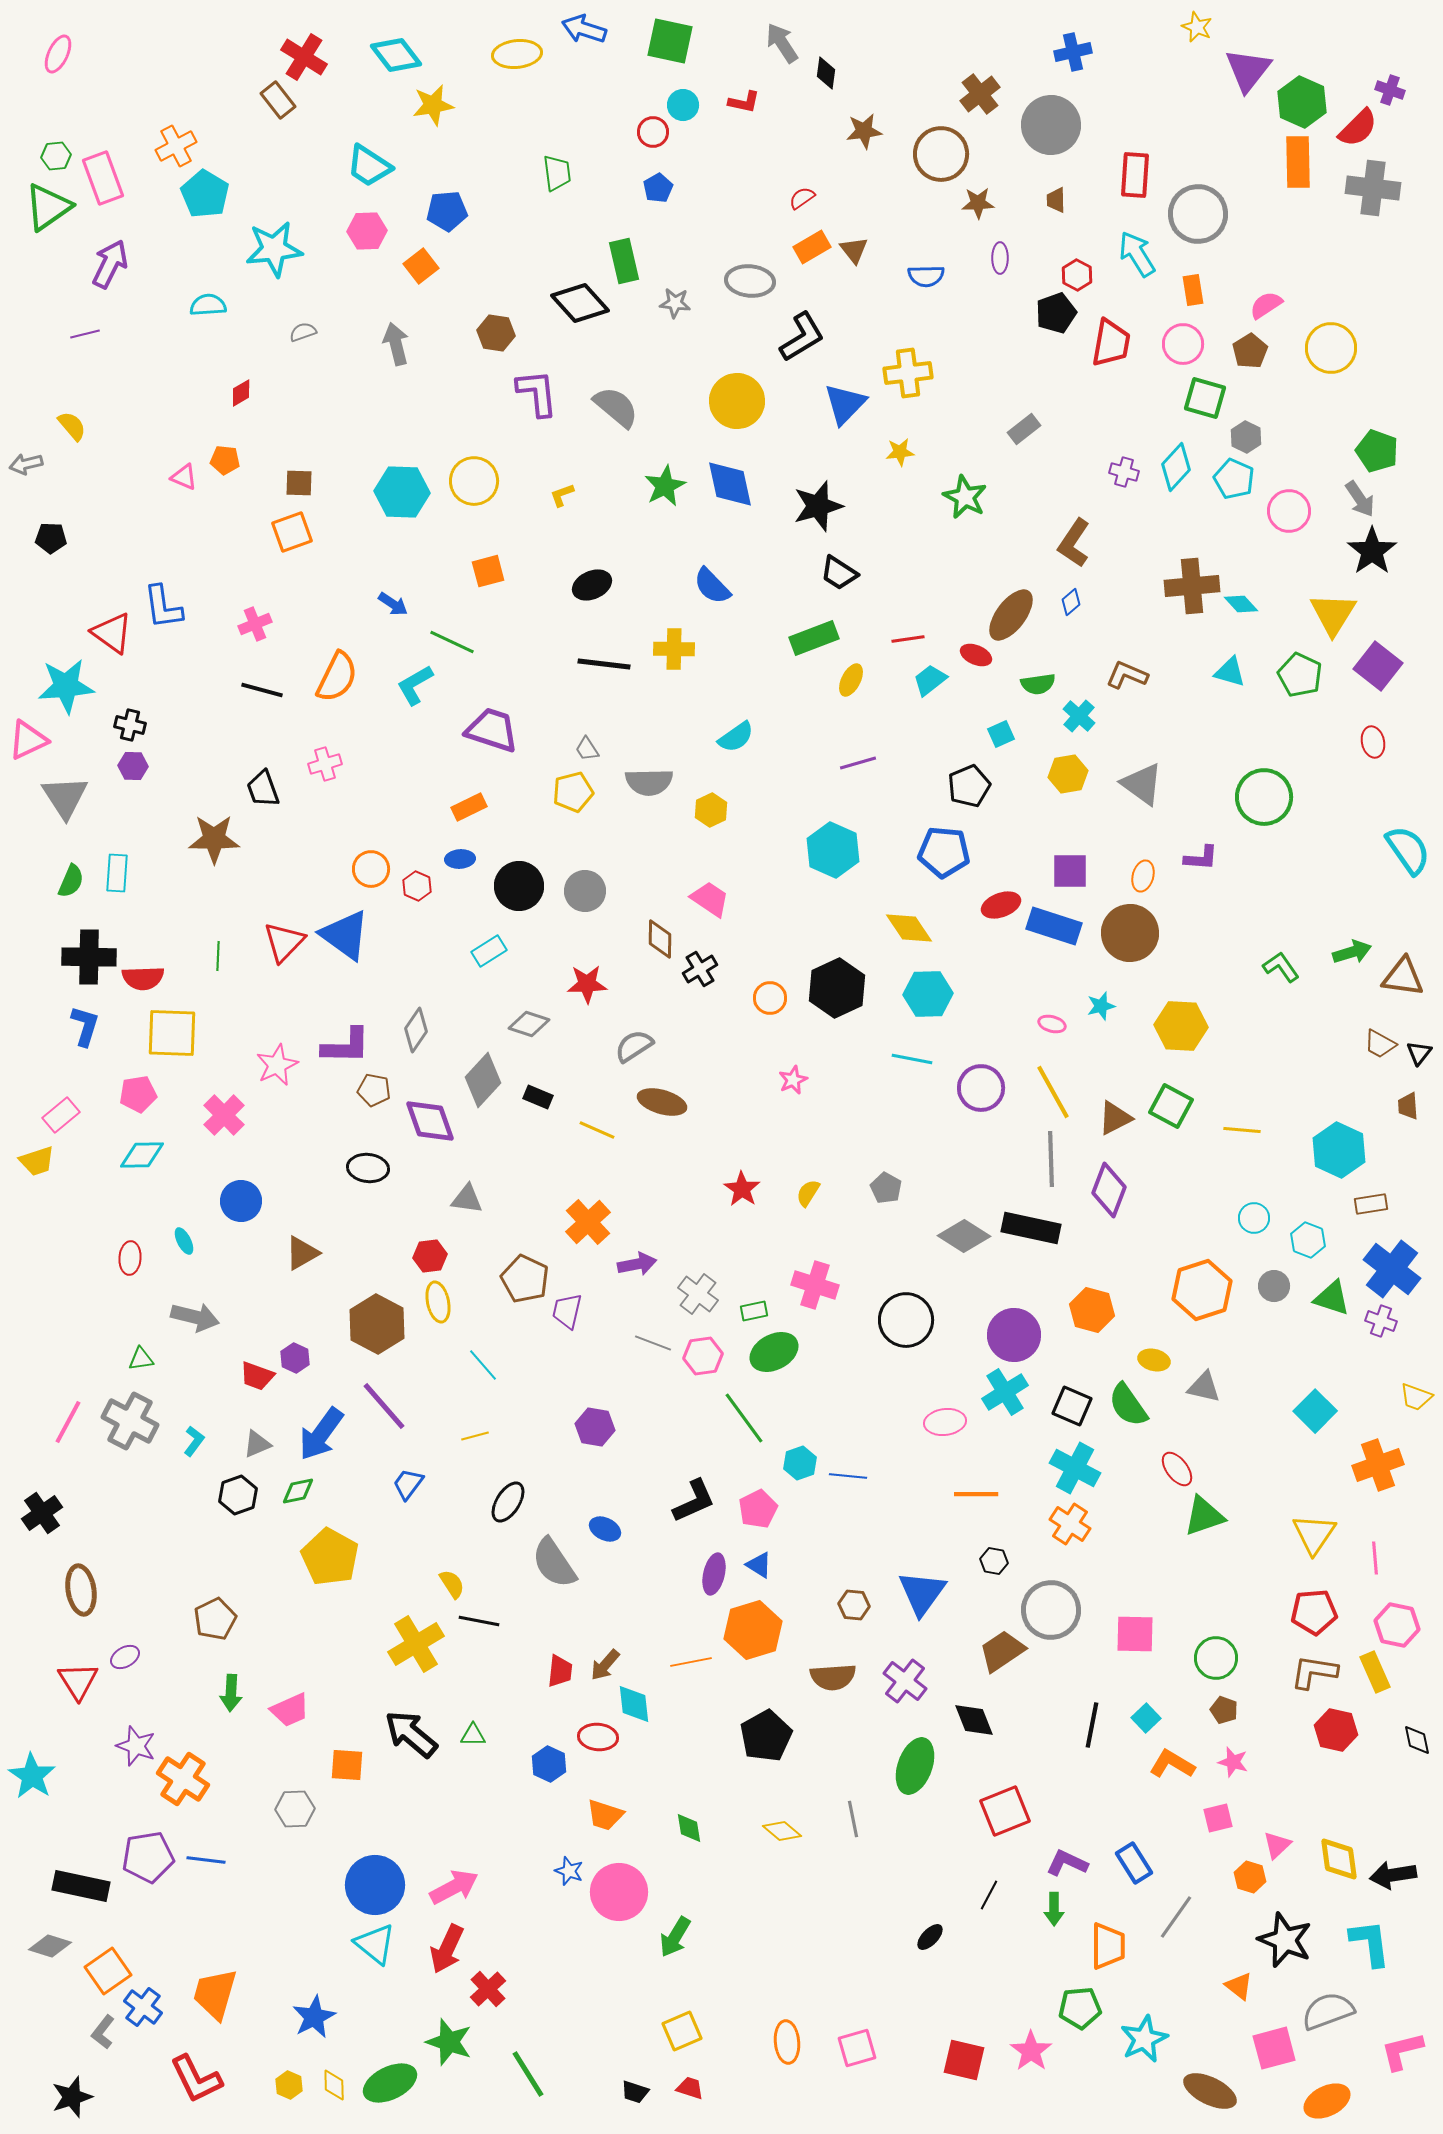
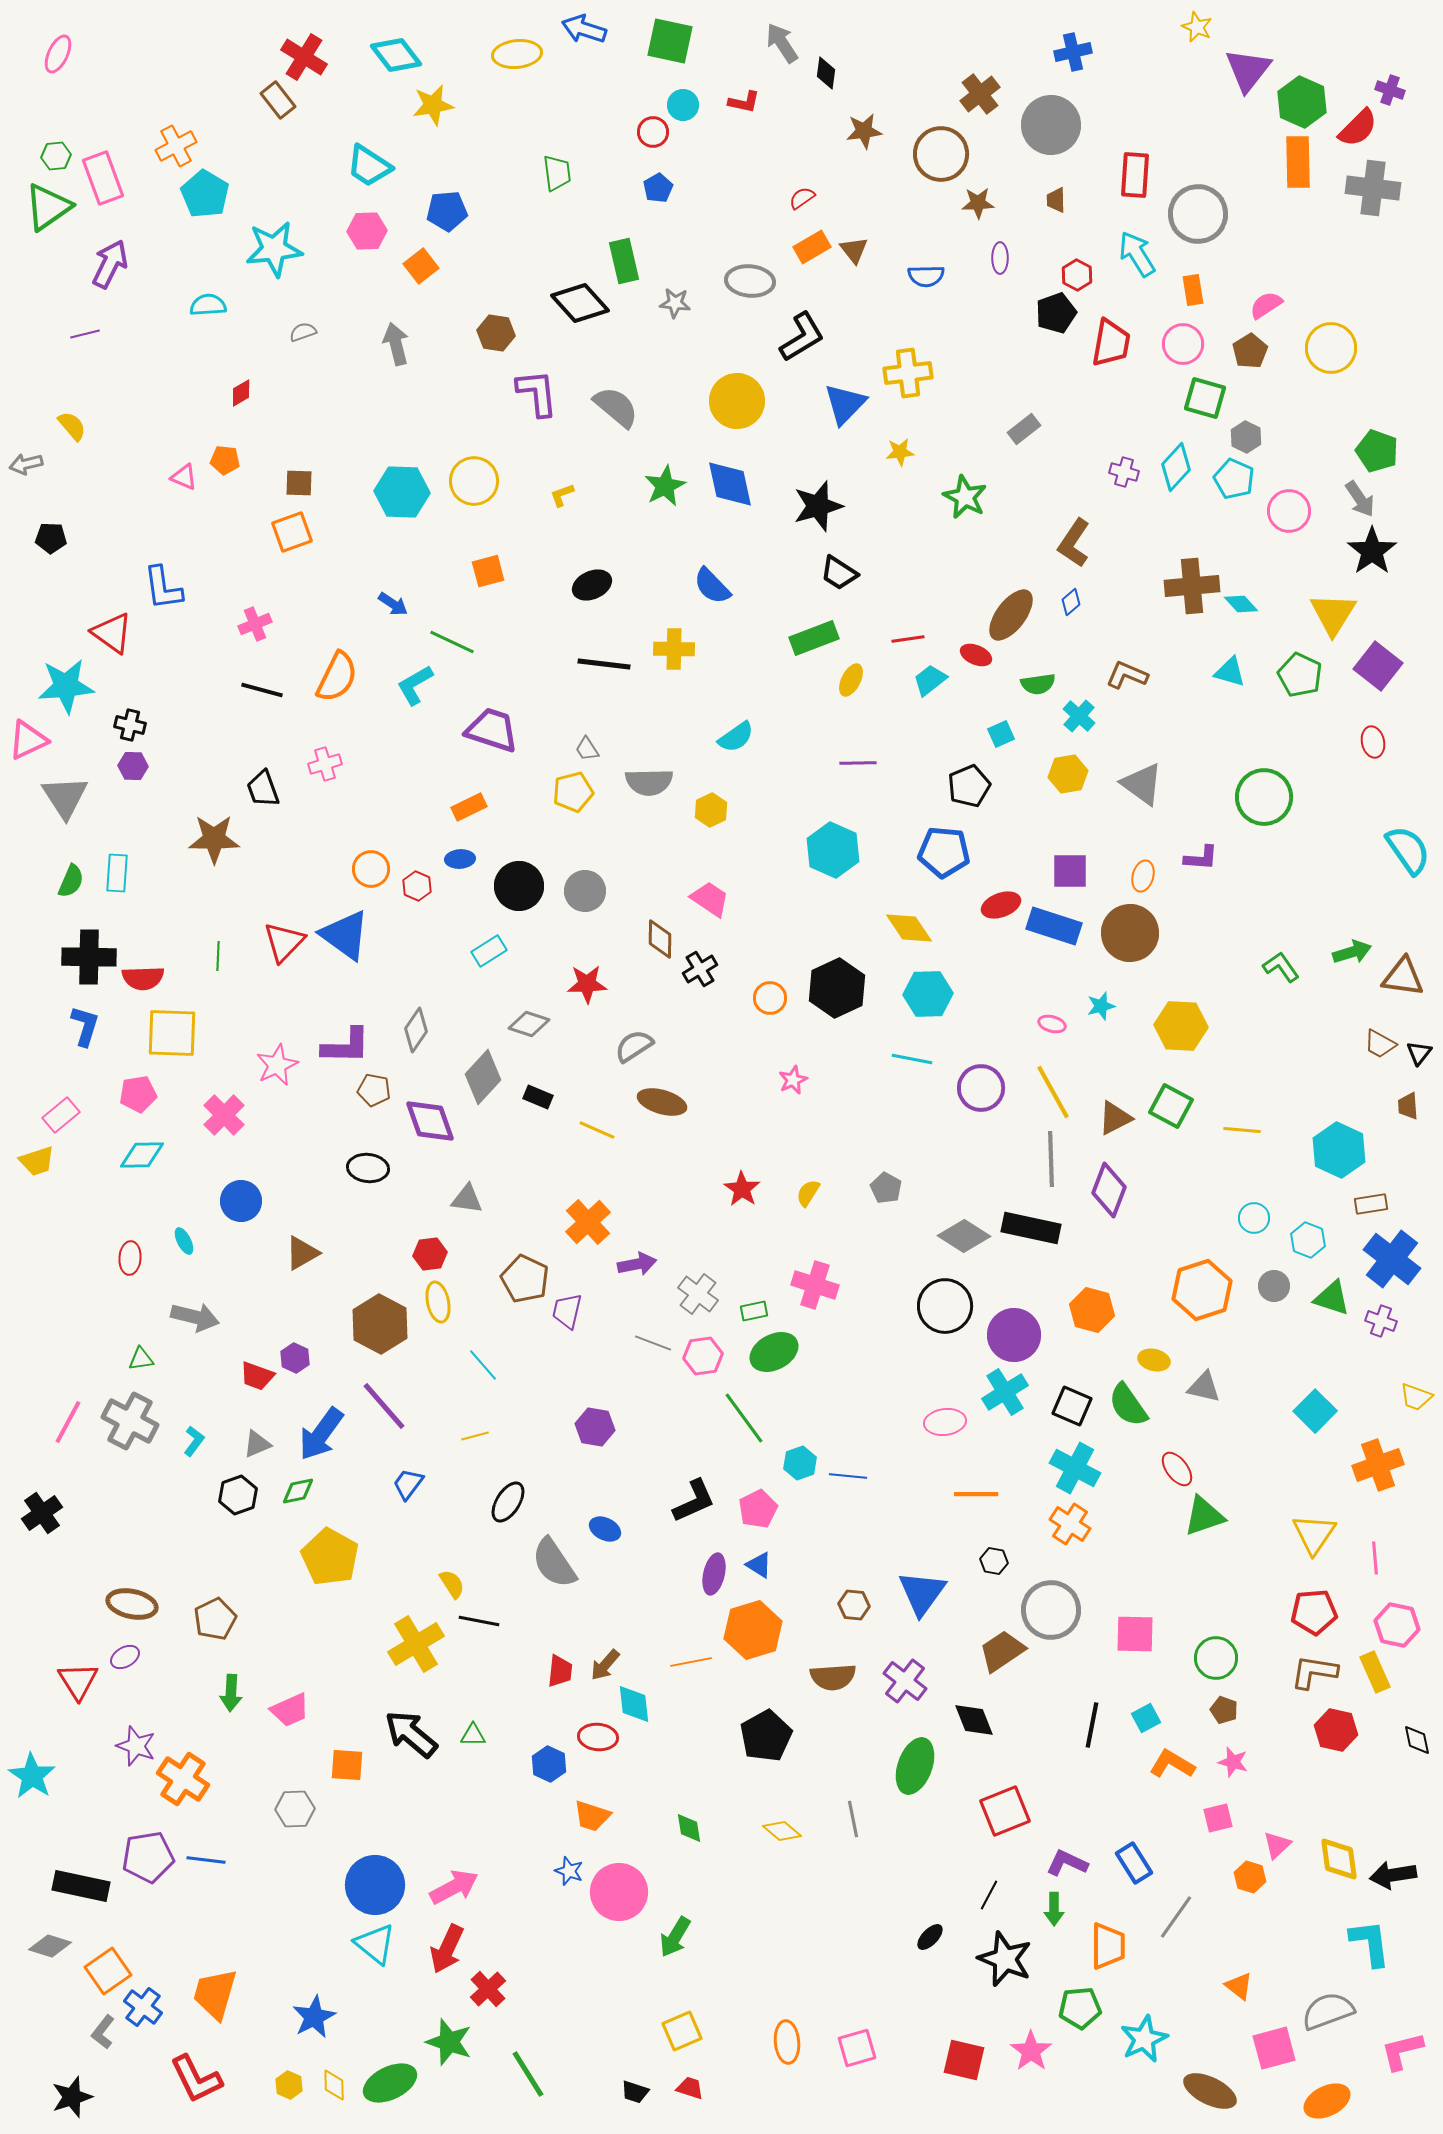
blue L-shape at (163, 607): moved 19 px up
purple line at (858, 763): rotated 15 degrees clockwise
gray diamond at (483, 1080): moved 3 px up
red hexagon at (430, 1256): moved 2 px up
blue cross at (1392, 1269): moved 10 px up
black circle at (906, 1320): moved 39 px right, 14 px up
brown hexagon at (377, 1324): moved 3 px right
brown ellipse at (81, 1590): moved 51 px right, 14 px down; rotated 69 degrees counterclockwise
cyan square at (1146, 1718): rotated 16 degrees clockwise
orange trapezoid at (605, 1815): moved 13 px left, 1 px down
black star at (1285, 1940): moved 280 px left, 19 px down
